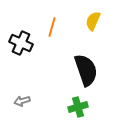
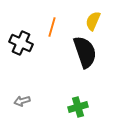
black semicircle: moved 1 px left, 18 px up
